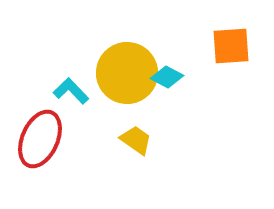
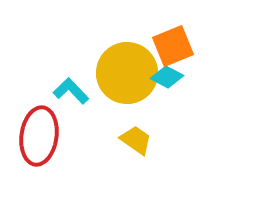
orange square: moved 58 px left; rotated 18 degrees counterclockwise
red ellipse: moved 1 px left, 3 px up; rotated 16 degrees counterclockwise
